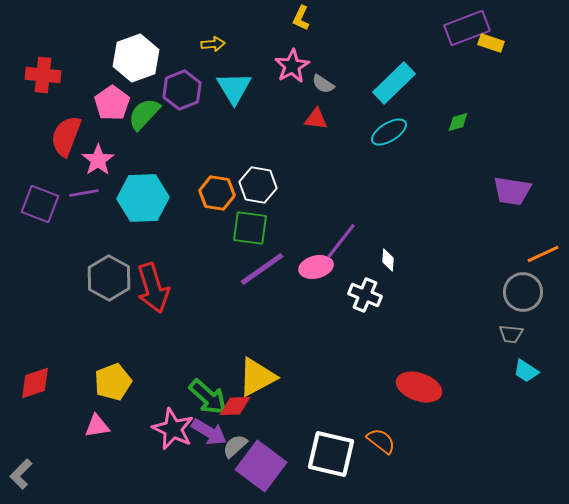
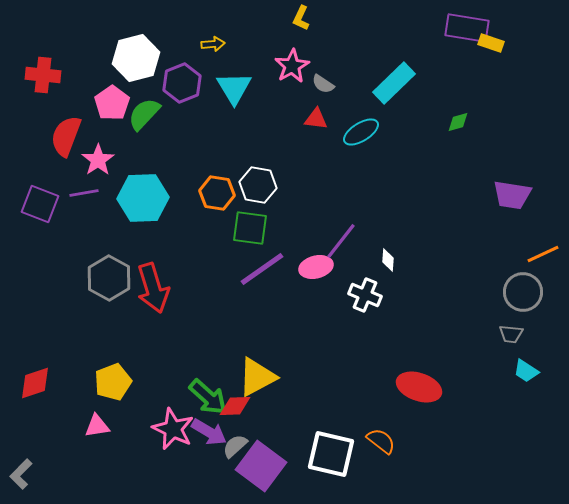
purple rectangle at (467, 28): rotated 30 degrees clockwise
white hexagon at (136, 58): rotated 6 degrees clockwise
purple hexagon at (182, 90): moved 7 px up
cyan ellipse at (389, 132): moved 28 px left
purple trapezoid at (512, 191): moved 4 px down
